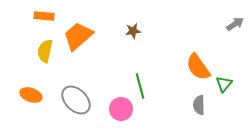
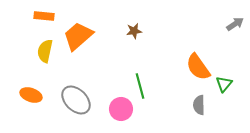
brown star: moved 1 px right
